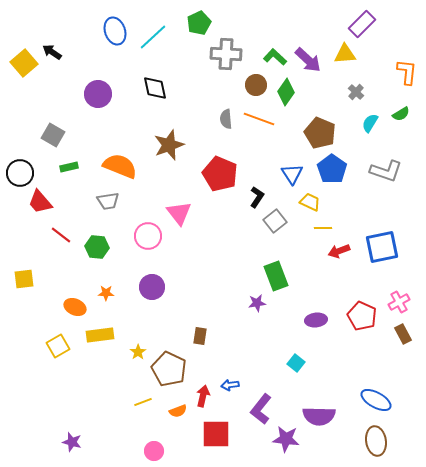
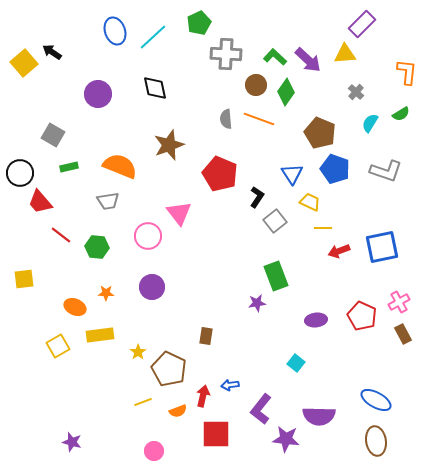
blue pentagon at (332, 169): moved 3 px right; rotated 16 degrees counterclockwise
brown rectangle at (200, 336): moved 6 px right
